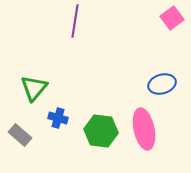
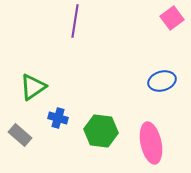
blue ellipse: moved 3 px up
green triangle: moved 1 px left, 1 px up; rotated 16 degrees clockwise
pink ellipse: moved 7 px right, 14 px down
